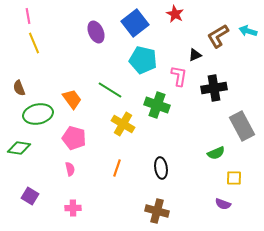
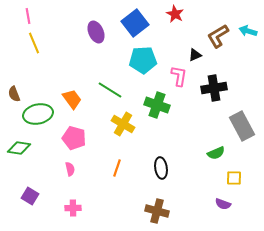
cyan pentagon: rotated 16 degrees counterclockwise
brown semicircle: moved 5 px left, 6 px down
